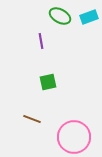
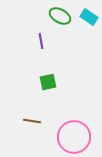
cyan rectangle: rotated 54 degrees clockwise
brown line: moved 2 px down; rotated 12 degrees counterclockwise
